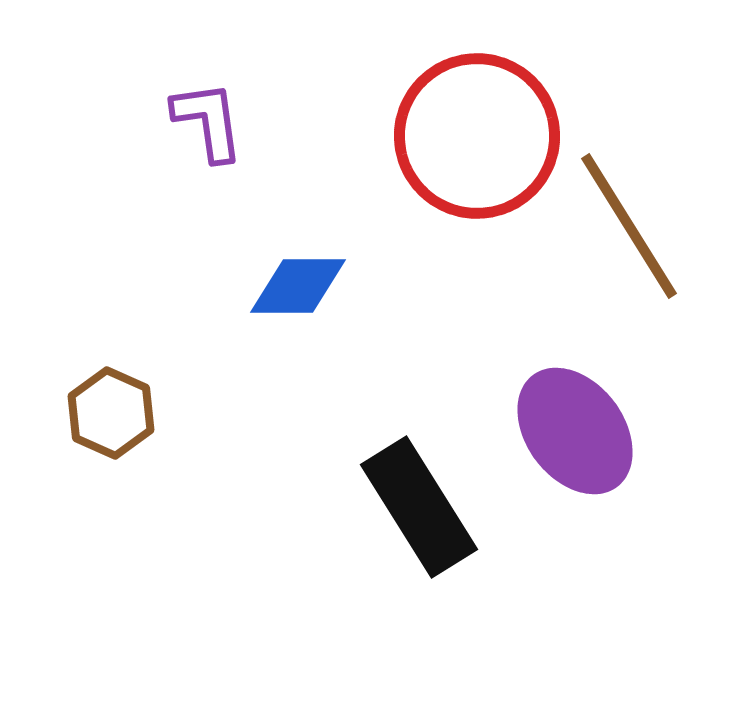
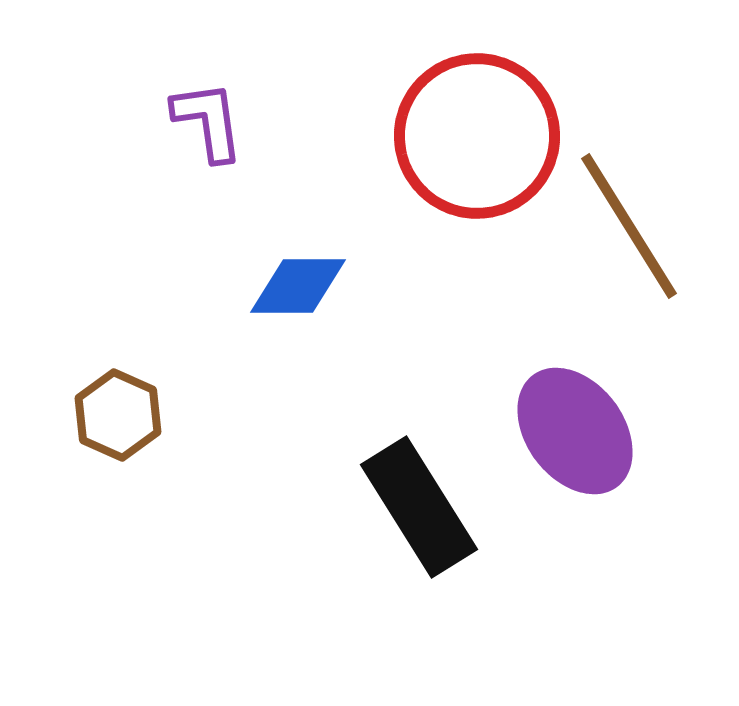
brown hexagon: moved 7 px right, 2 px down
